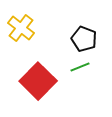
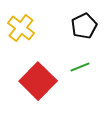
black pentagon: moved 13 px up; rotated 25 degrees clockwise
